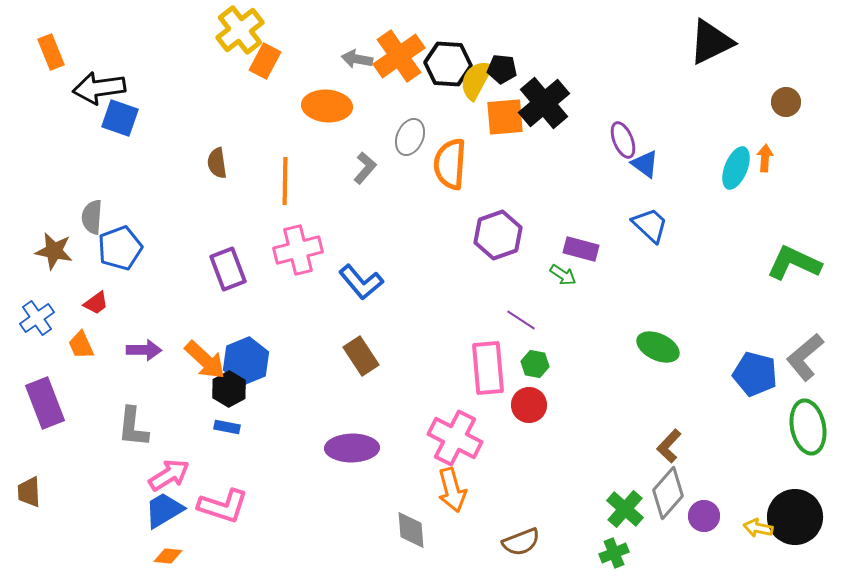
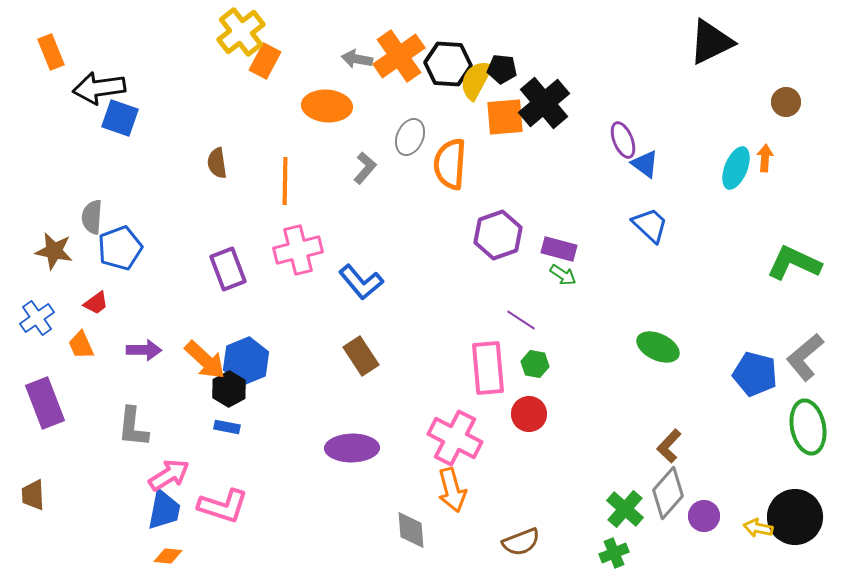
yellow cross at (240, 30): moved 1 px right, 2 px down
purple rectangle at (581, 249): moved 22 px left
red circle at (529, 405): moved 9 px down
brown trapezoid at (29, 492): moved 4 px right, 3 px down
blue trapezoid at (164, 510): rotated 132 degrees clockwise
